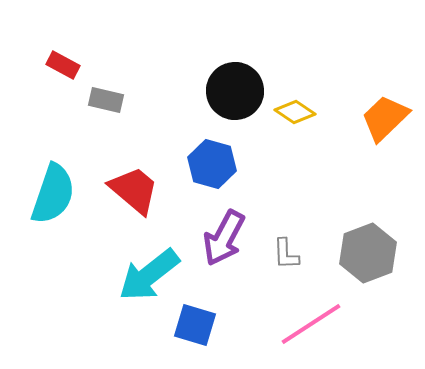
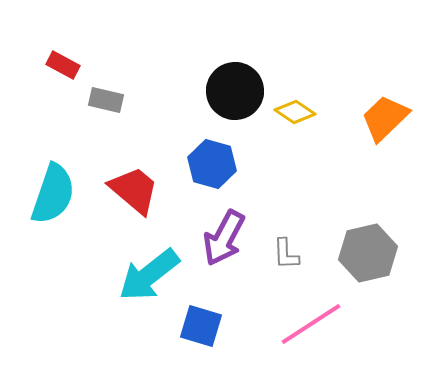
gray hexagon: rotated 8 degrees clockwise
blue square: moved 6 px right, 1 px down
